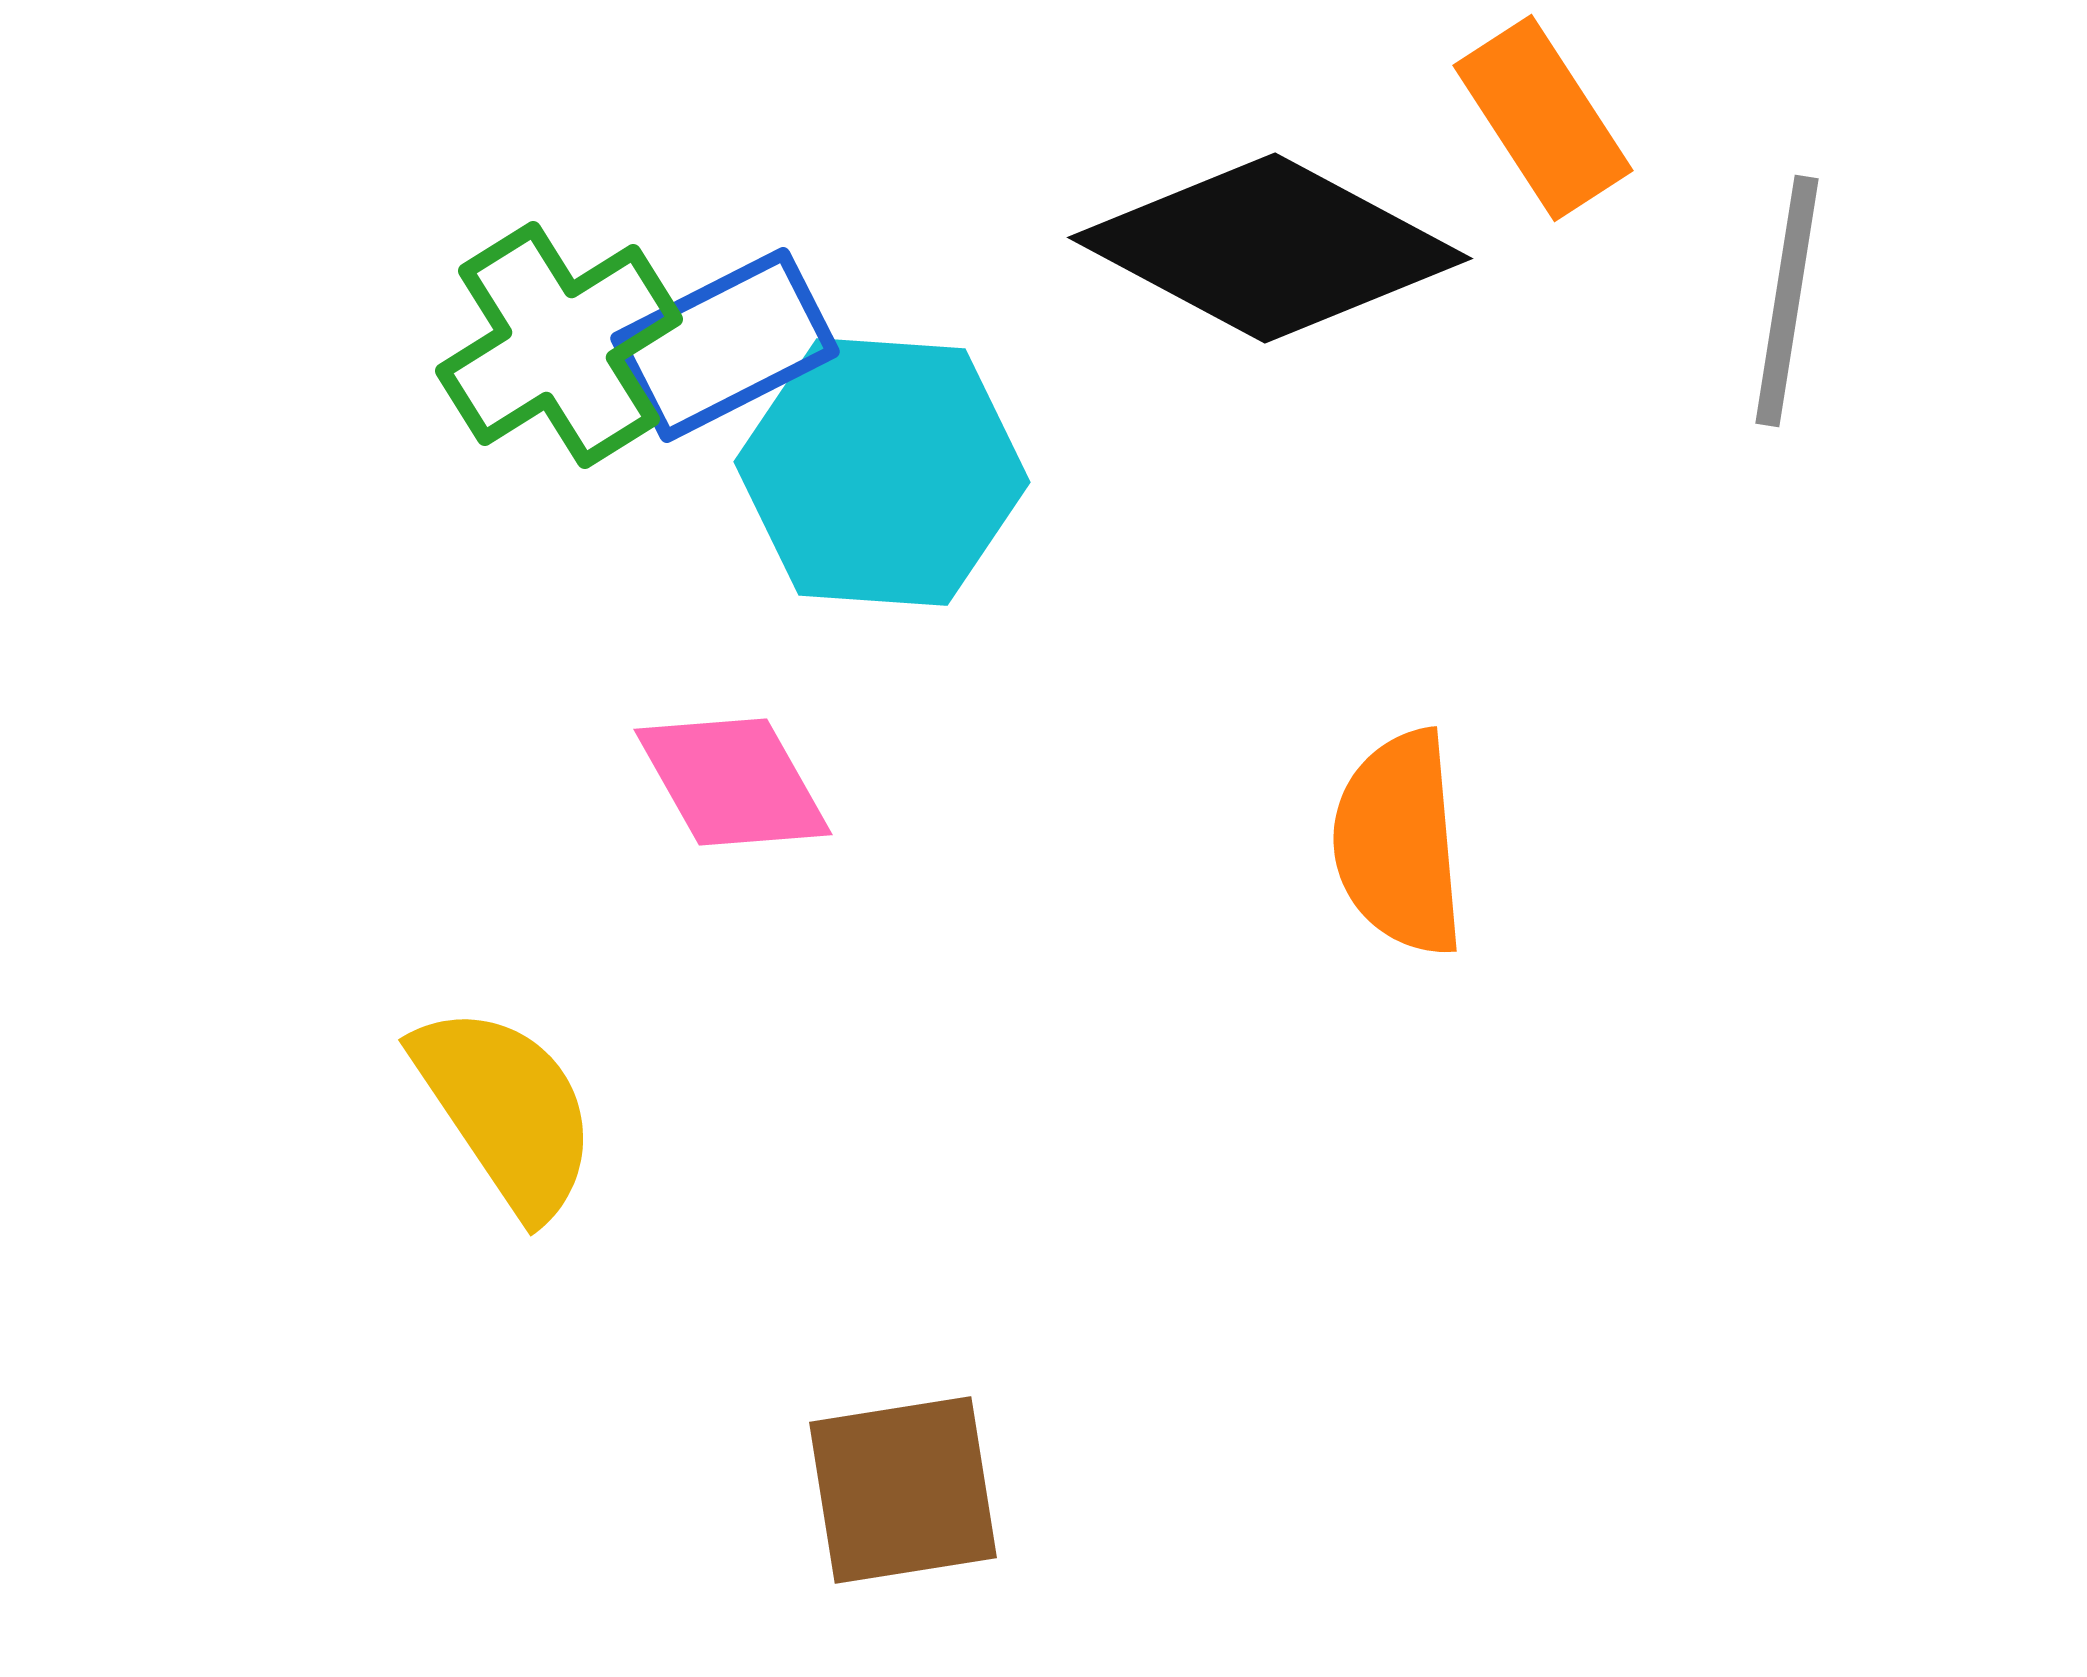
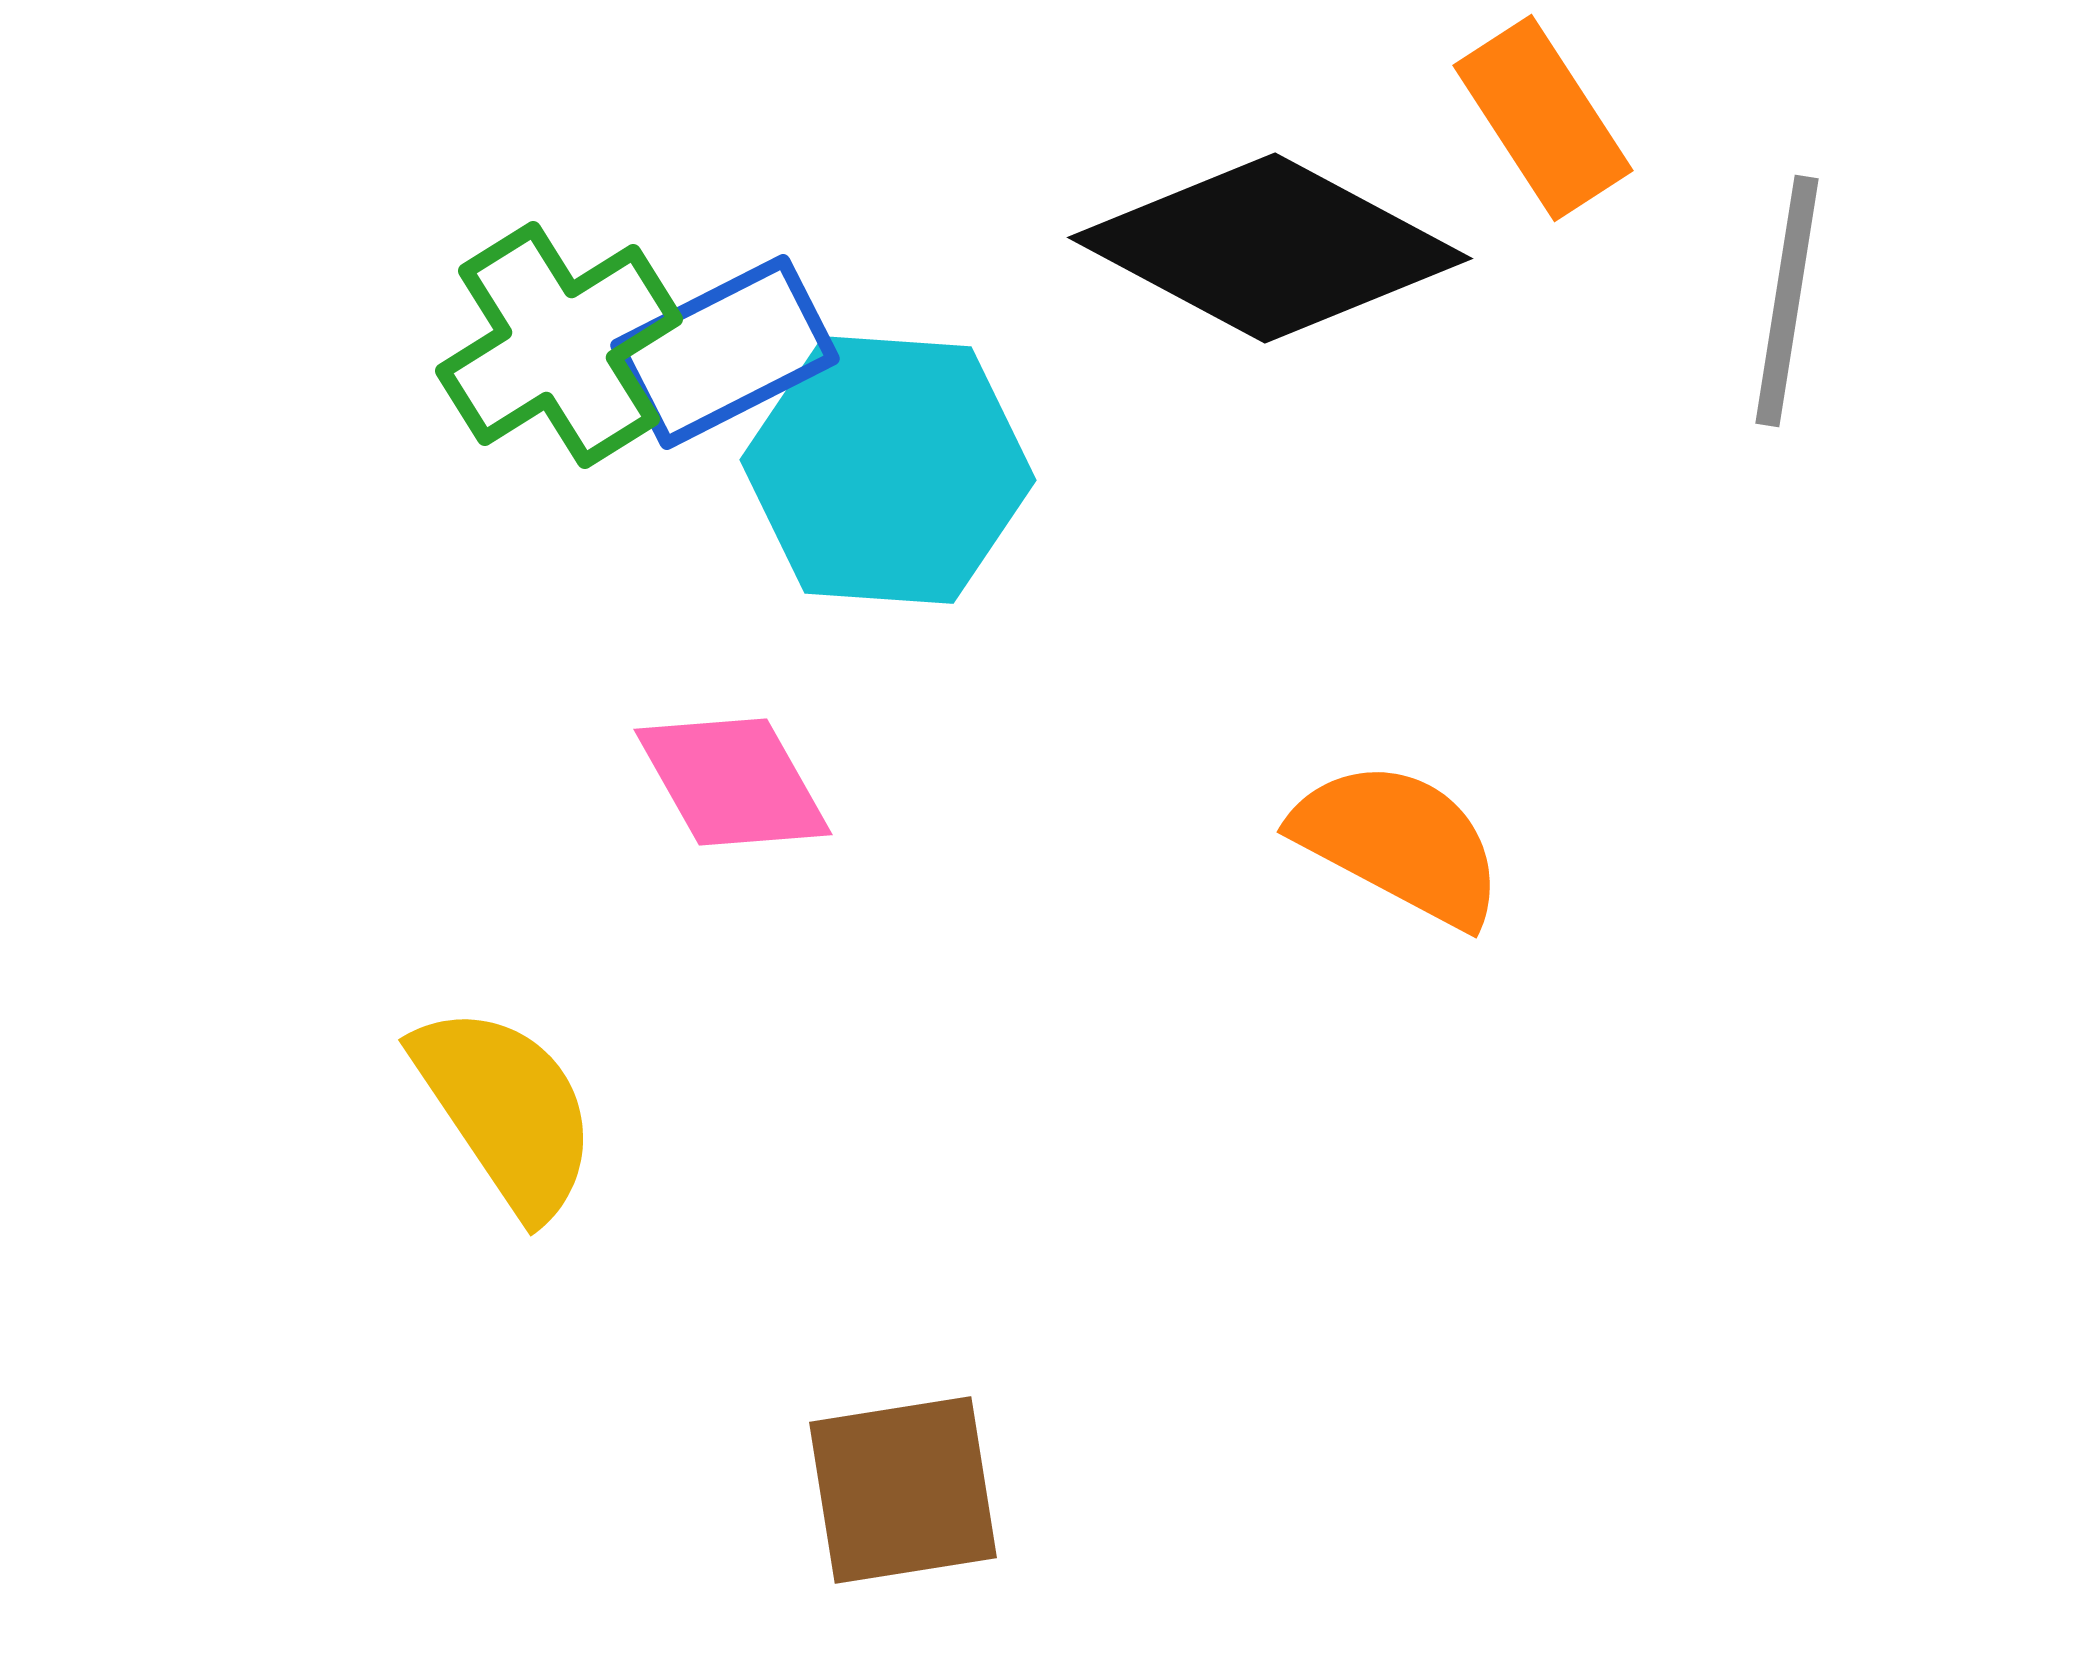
blue rectangle: moved 7 px down
cyan hexagon: moved 6 px right, 2 px up
orange semicircle: rotated 123 degrees clockwise
